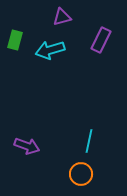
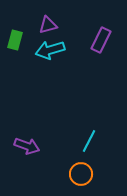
purple triangle: moved 14 px left, 8 px down
cyan line: rotated 15 degrees clockwise
